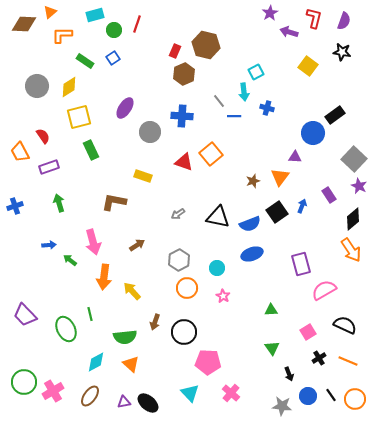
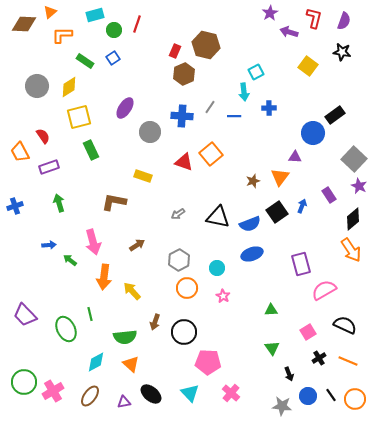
gray line at (219, 101): moved 9 px left, 6 px down; rotated 72 degrees clockwise
blue cross at (267, 108): moved 2 px right; rotated 16 degrees counterclockwise
black ellipse at (148, 403): moved 3 px right, 9 px up
